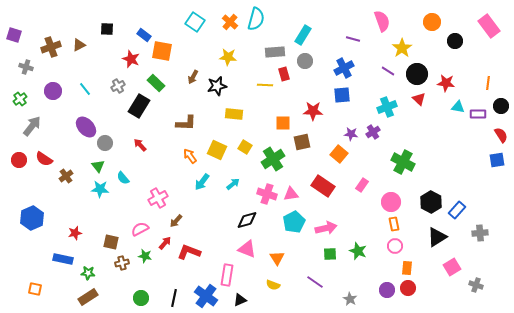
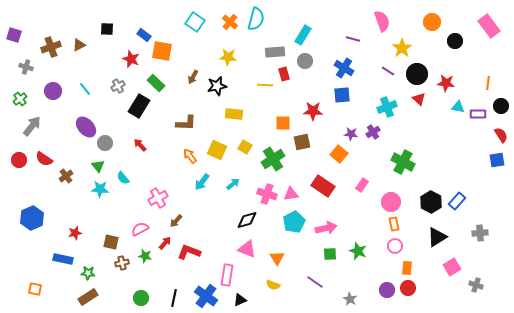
blue cross at (344, 68): rotated 30 degrees counterclockwise
blue rectangle at (457, 210): moved 9 px up
